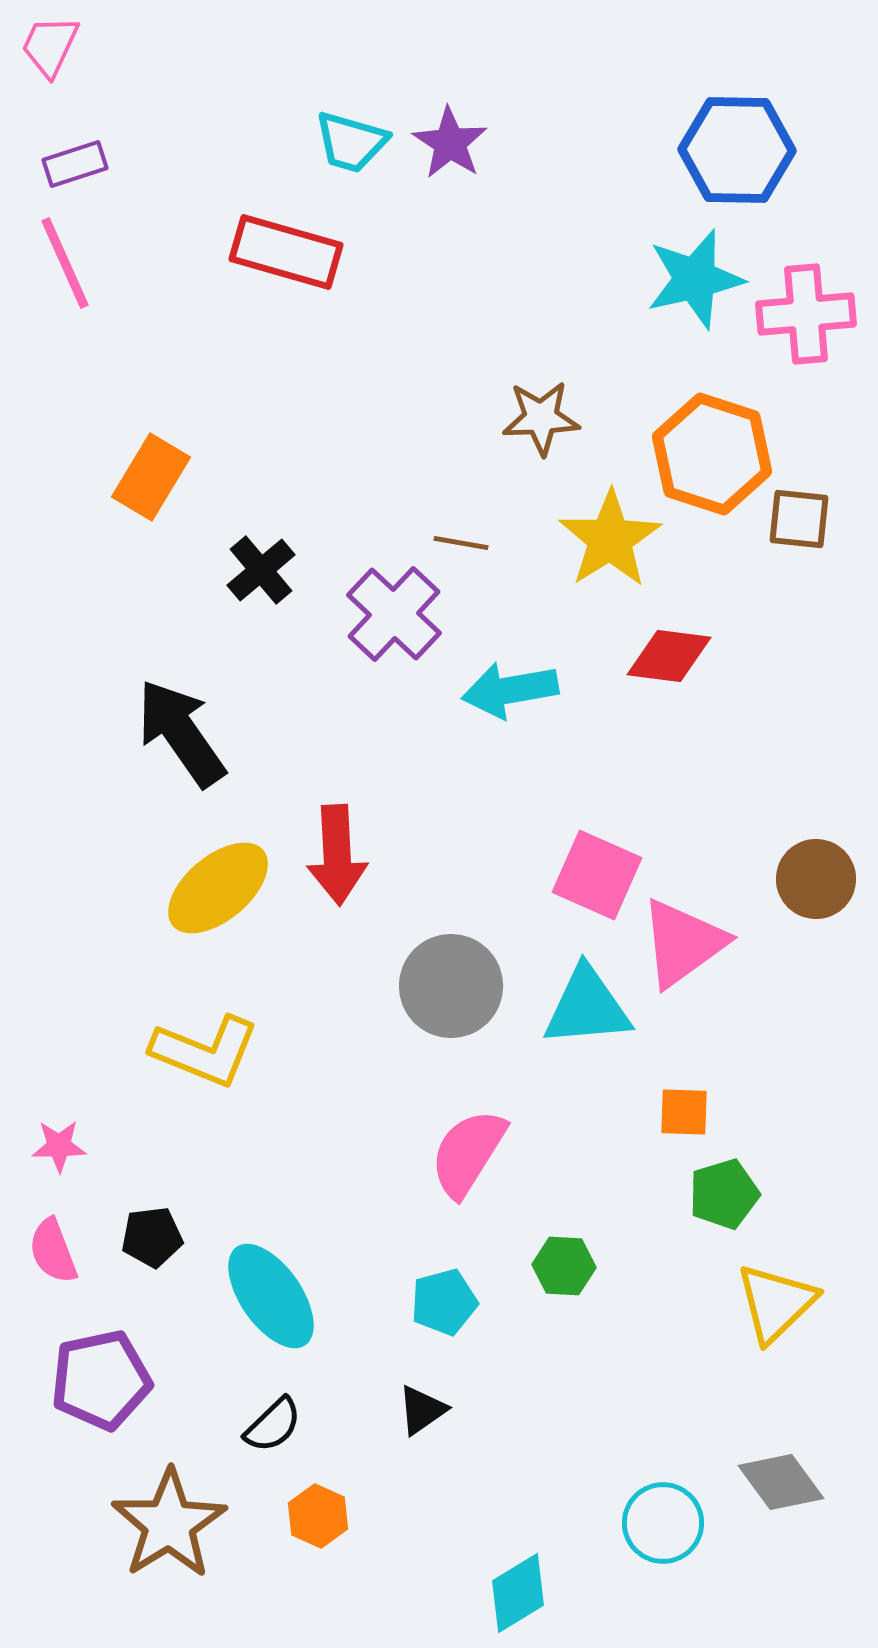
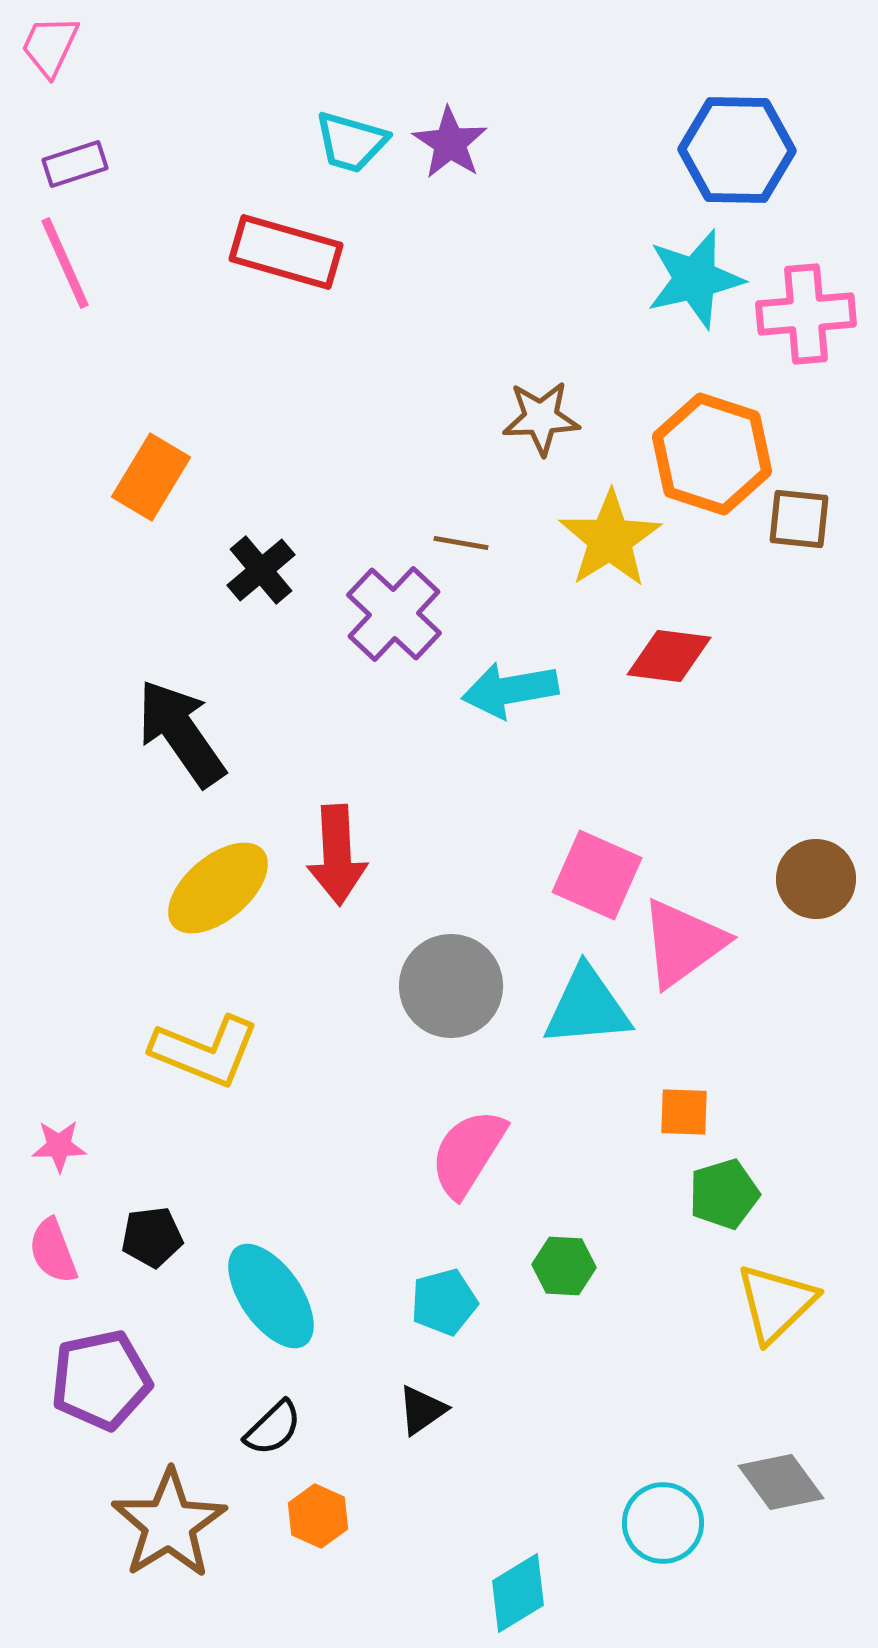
black semicircle at (273, 1425): moved 3 px down
